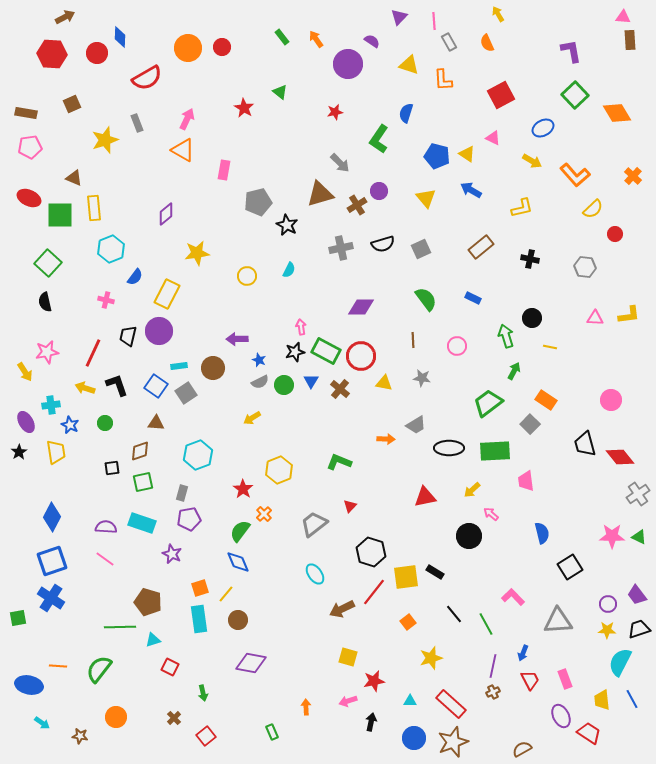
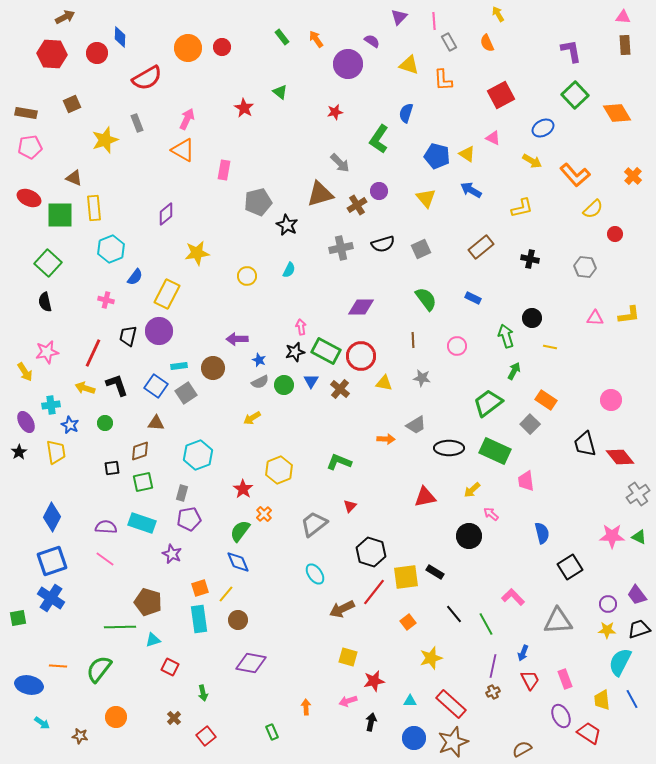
brown rectangle at (630, 40): moved 5 px left, 5 px down
green rectangle at (495, 451): rotated 28 degrees clockwise
